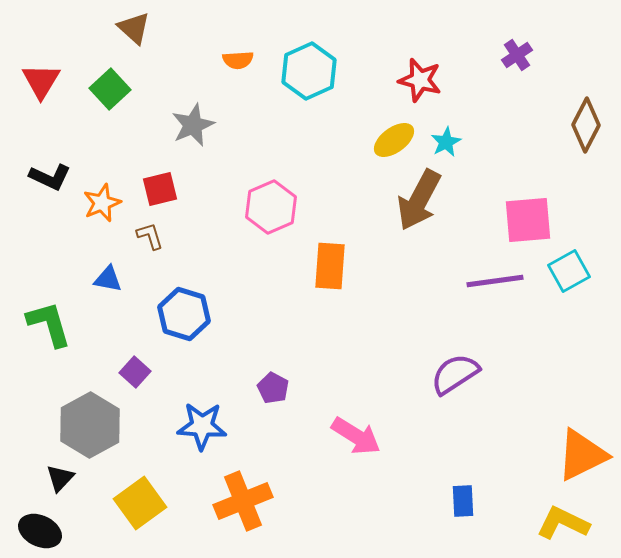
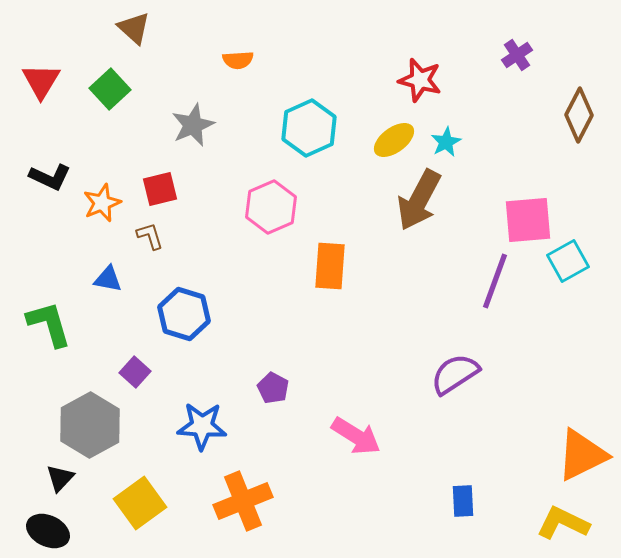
cyan hexagon: moved 57 px down
brown diamond: moved 7 px left, 10 px up
cyan square: moved 1 px left, 10 px up
purple line: rotated 62 degrees counterclockwise
black ellipse: moved 8 px right
